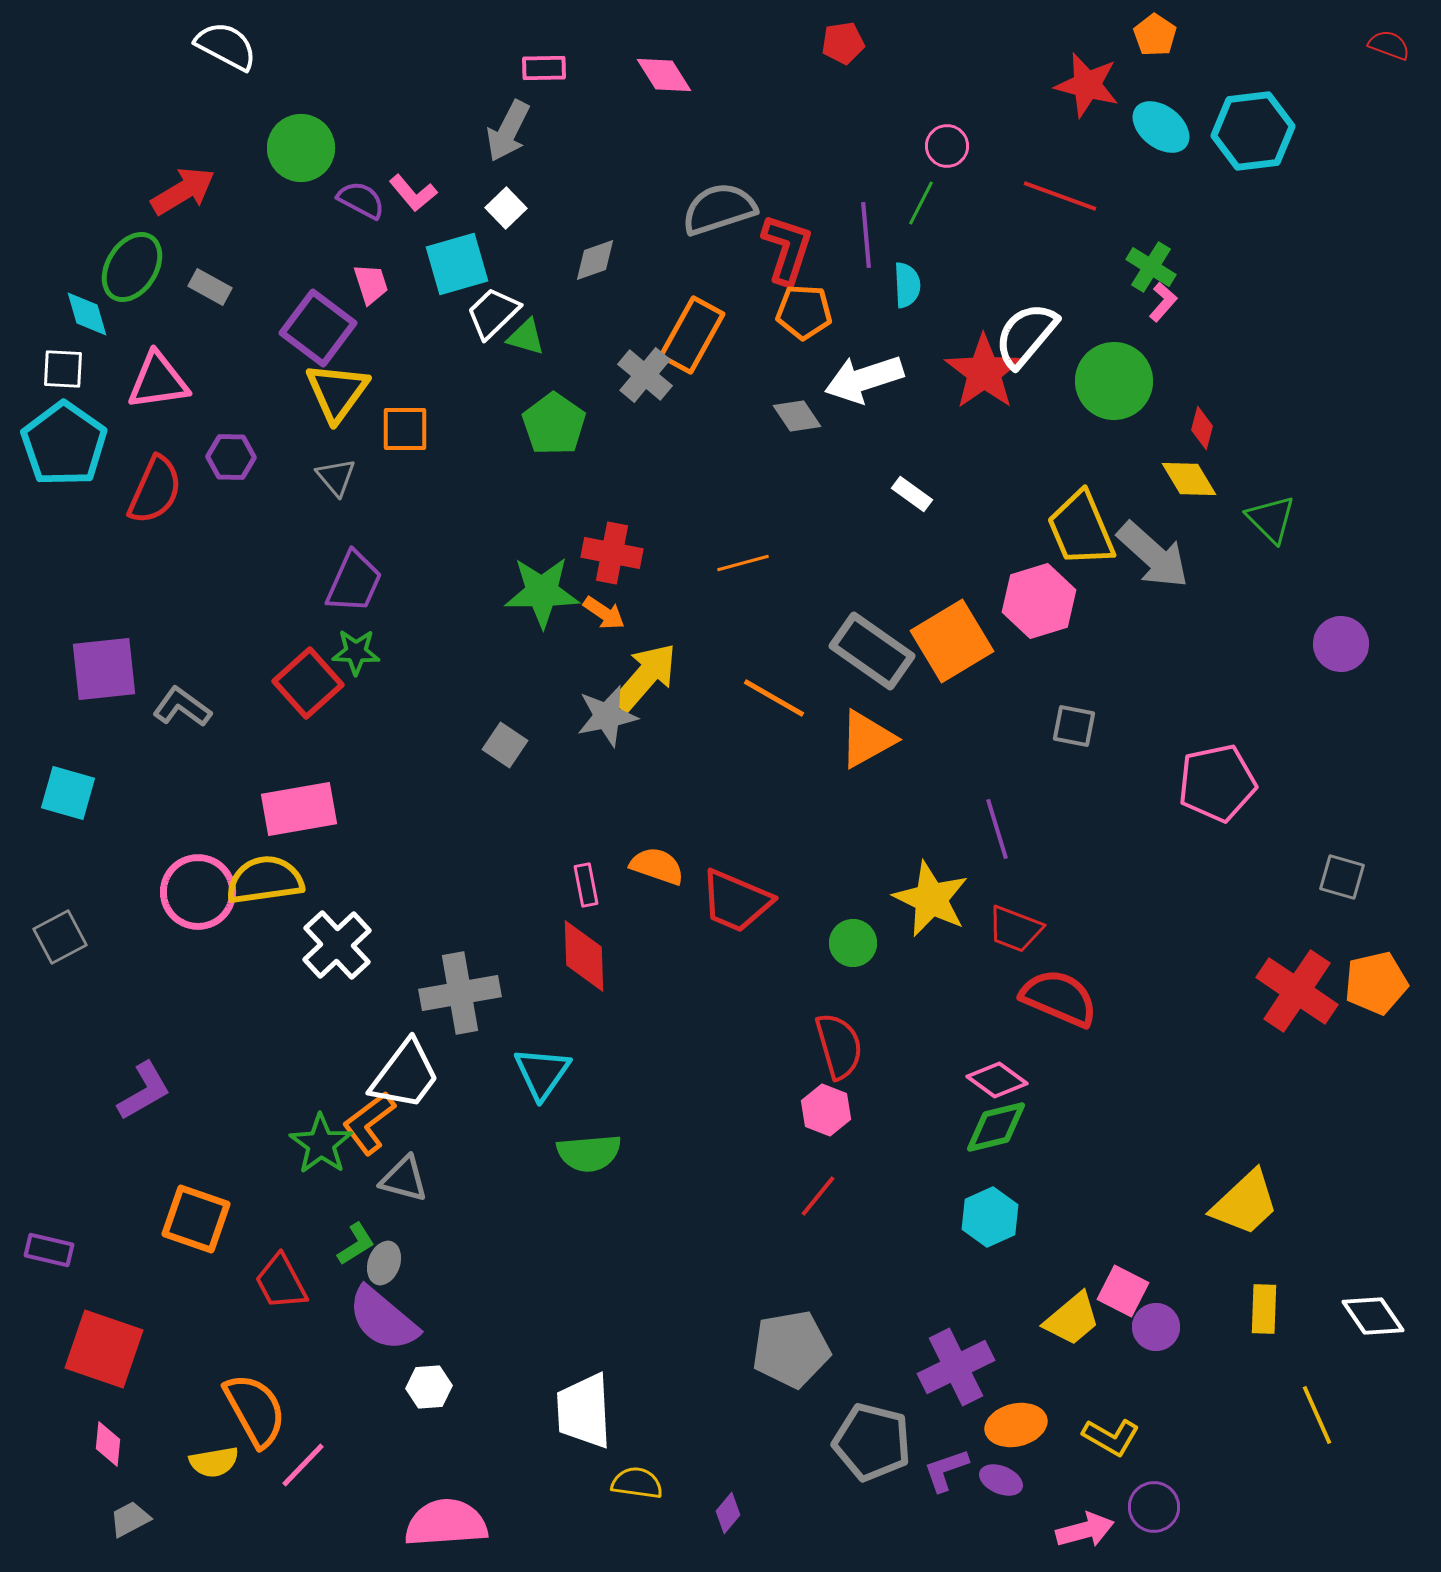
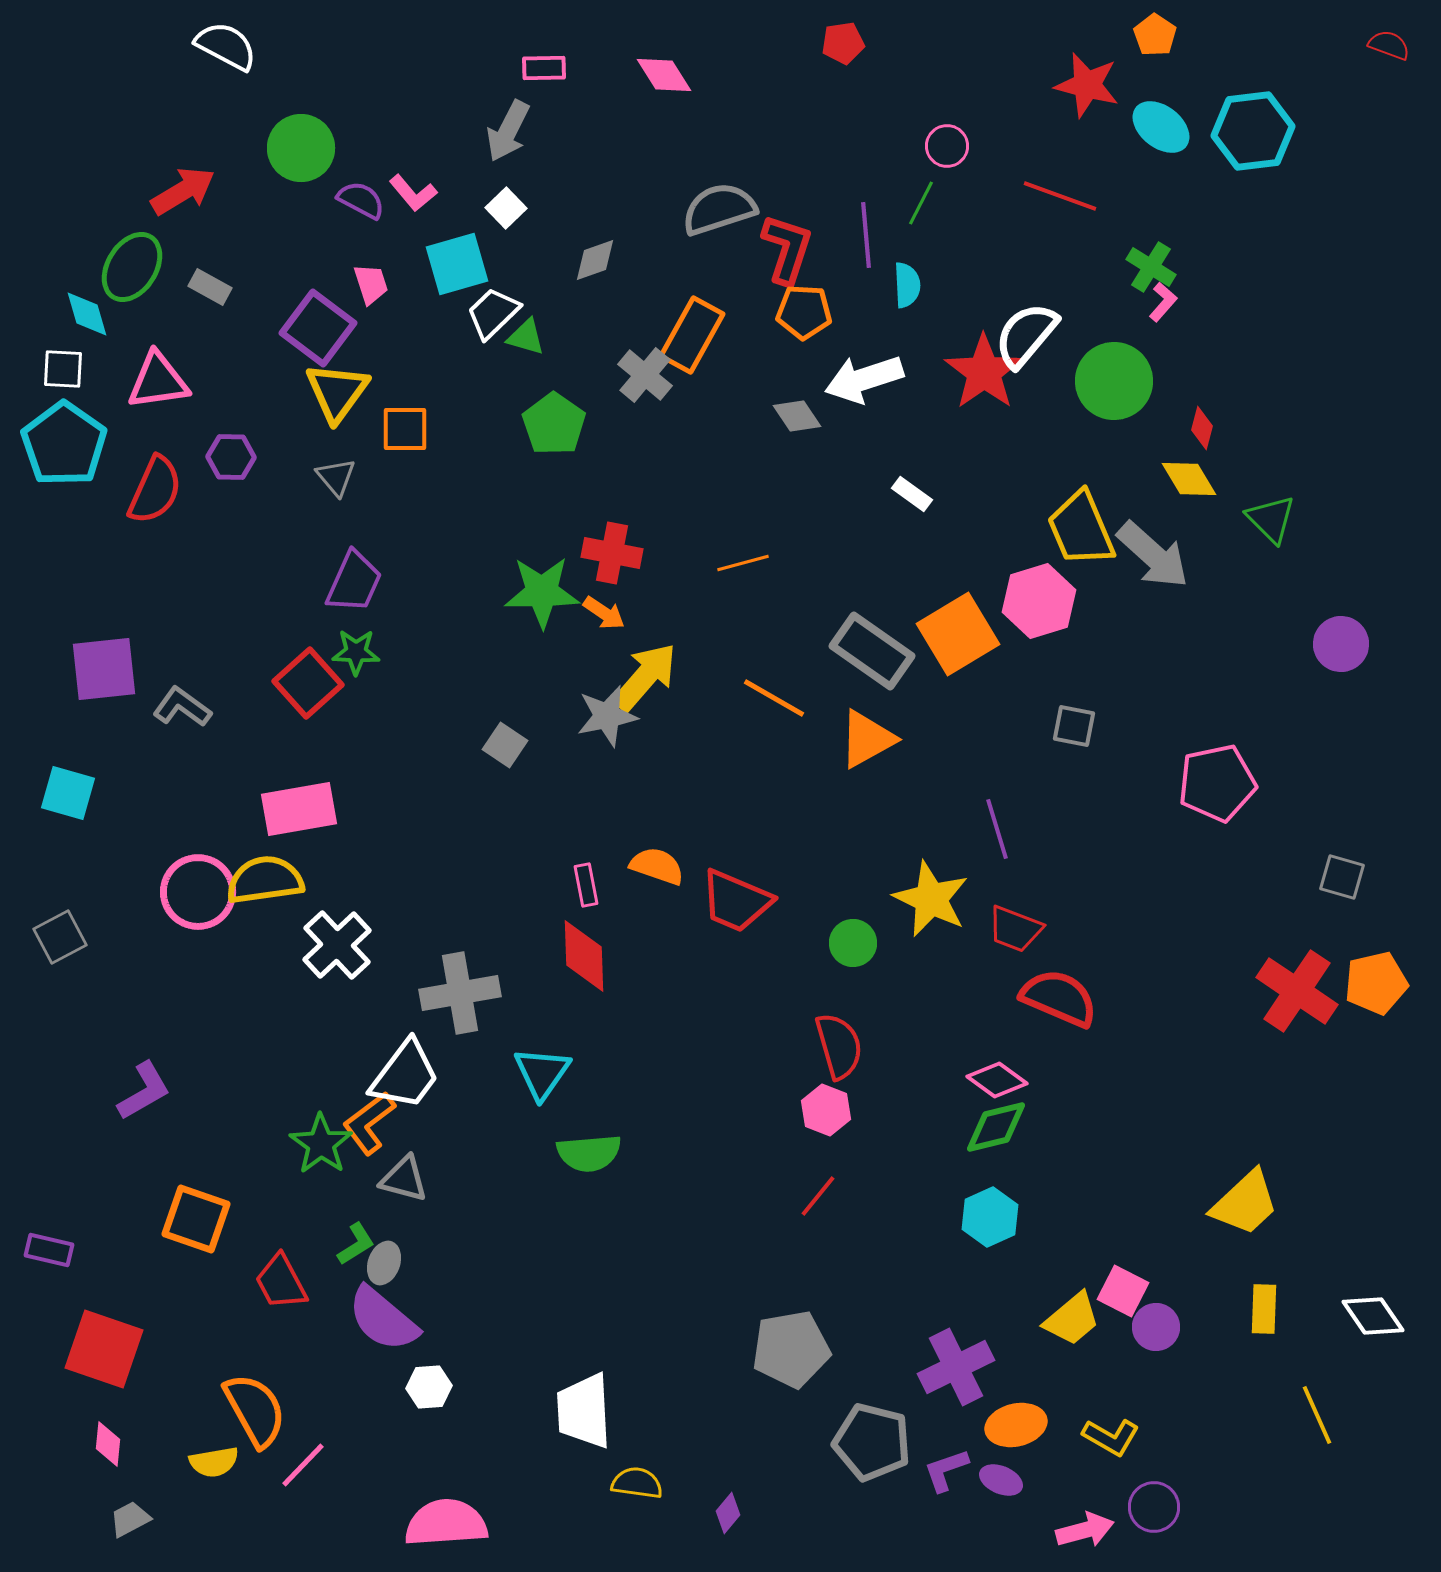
orange square at (952, 641): moved 6 px right, 7 px up
